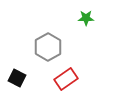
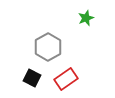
green star: rotated 21 degrees counterclockwise
black square: moved 15 px right
